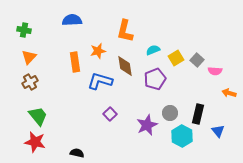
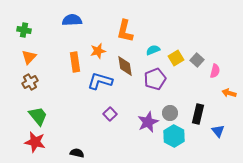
pink semicircle: rotated 80 degrees counterclockwise
purple star: moved 1 px right, 3 px up
cyan hexagon: moved 8 px left
